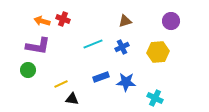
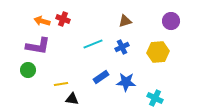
blue rectangle: rotated 14 degrees counterclockwise
yellow line: rotated 16 degrees clockwise
